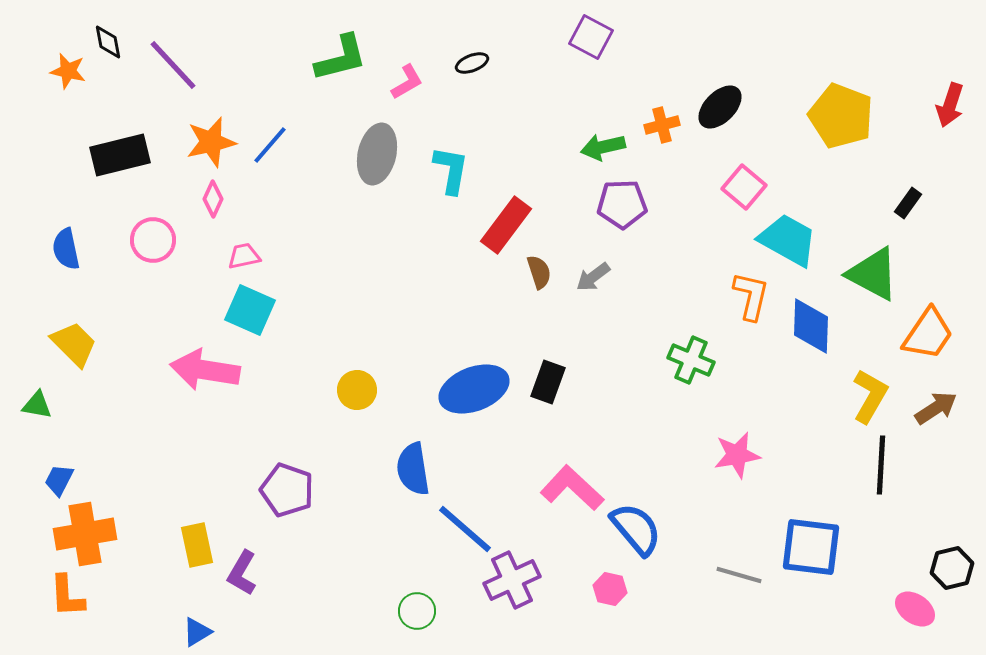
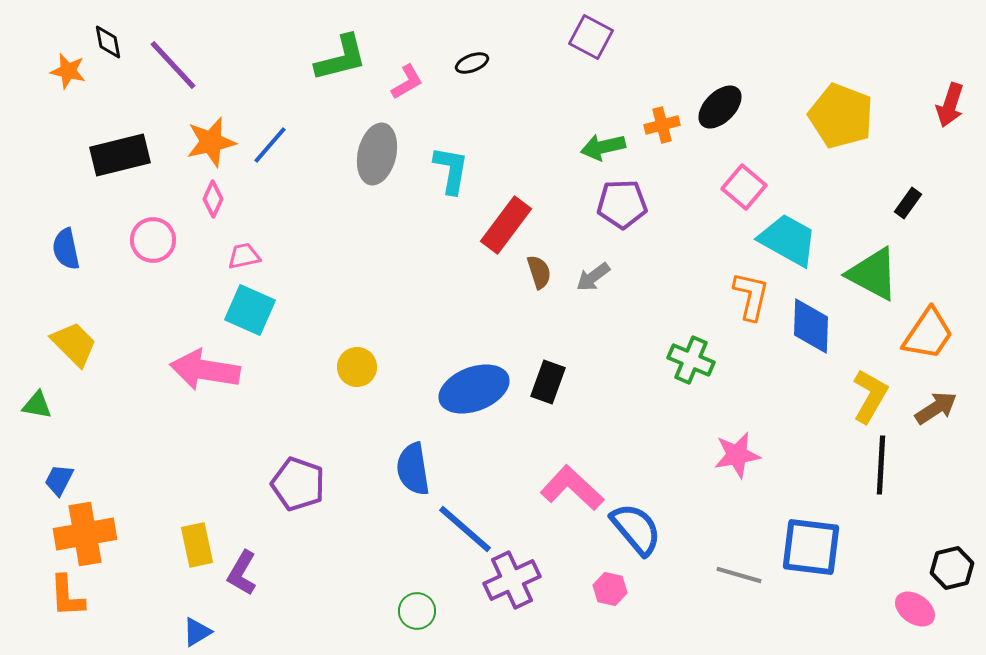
yellow circle at (357, 390): moved 23 px up
purple pentagon at (287, 490): moved 11 px right, 6 px up
